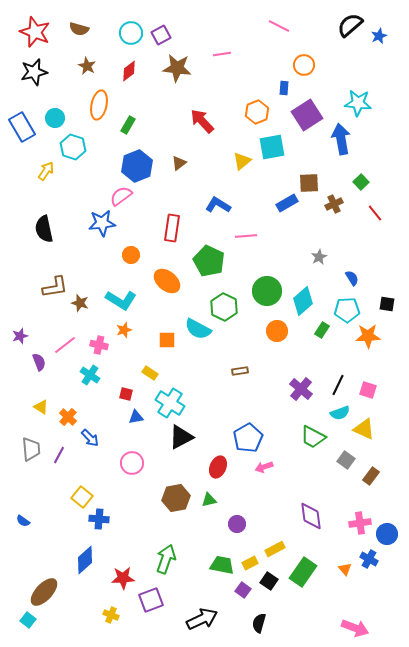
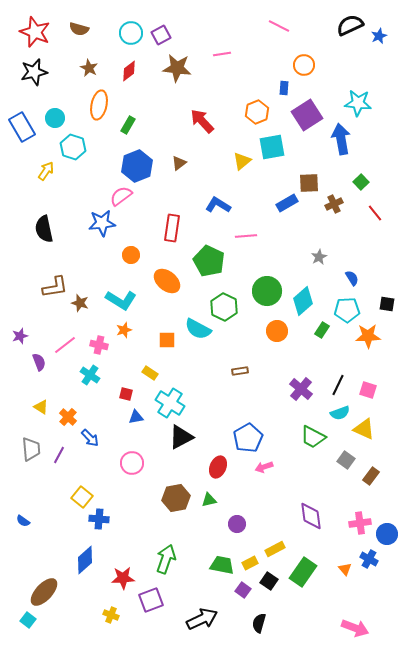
black semicircle at (350, 25): rotated 16 degrees clockwise
brown star at (87, 66): moved 2 px right, 2 px down
